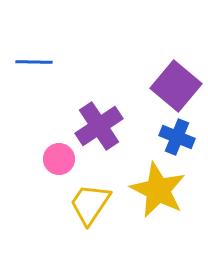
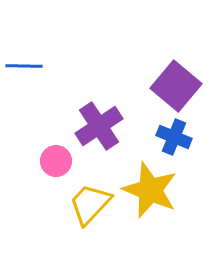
blue line: moved 10 px left, 4 px down
blue cross: moved 3 px left
pink circle: moved 3 px left, 2 px down
yellow star: moved 8 px left; rotated 4 degrees counterclockwise
yellow trapezoid: rotated 9 degrees clockwise
